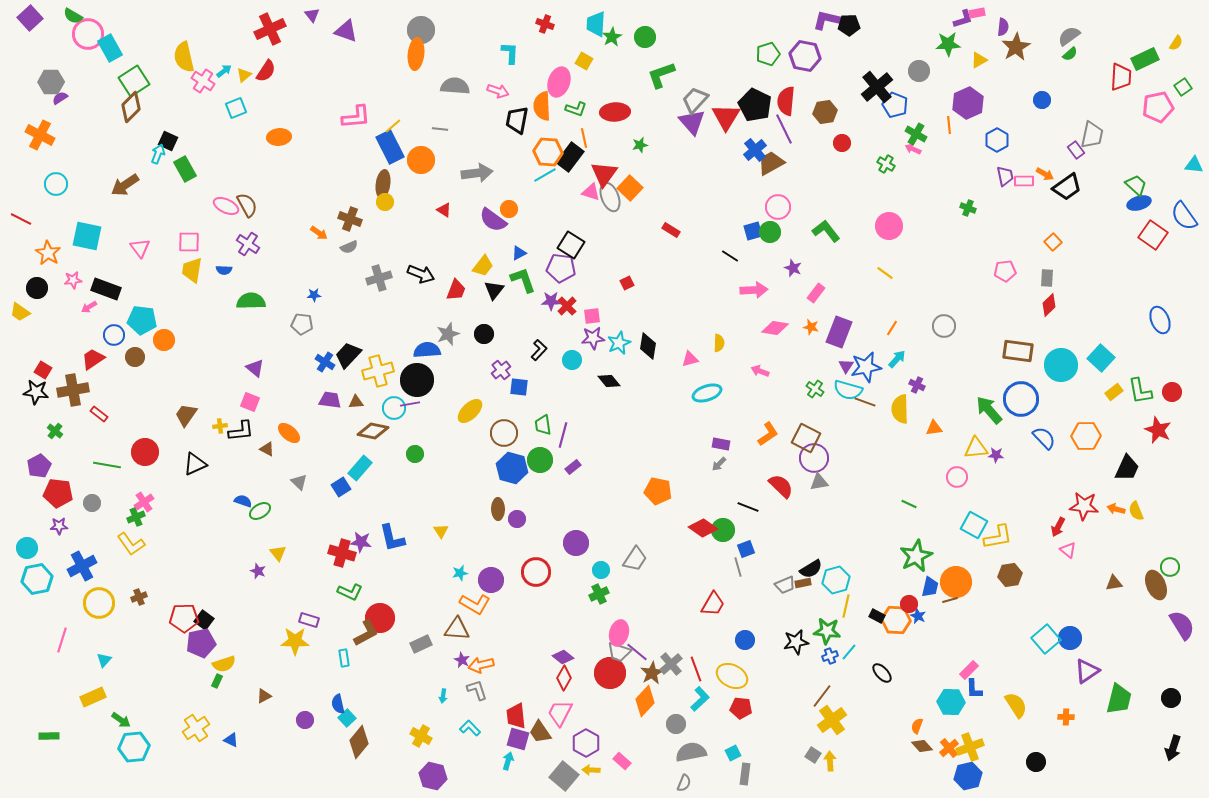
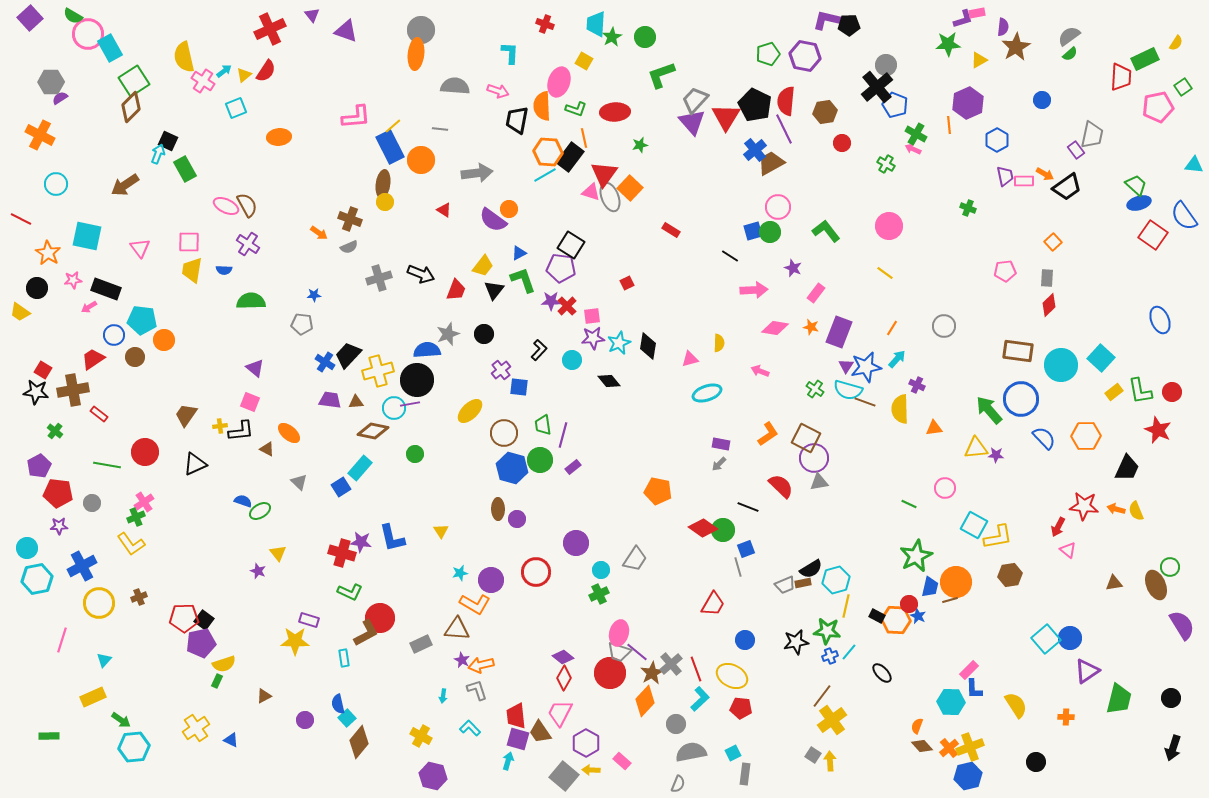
gray circle at (919, 71): moved 33 px left, 6 px up
pink circle at (957, 477): moved 12 px left, 11 px down
gray semicircle at (684, 783): moved 6 px left, 1 px down
